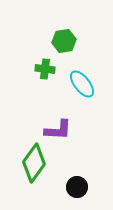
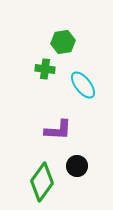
green hexagon: moved 1 px left, 1 px down
cyan ellipse: moved 1 px right, 1 px down
green diamond: moved 8 px right, 19 px down
black circle: moved 21 px up
